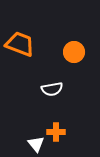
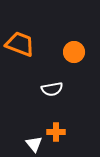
white triangle: moved 2 px left
